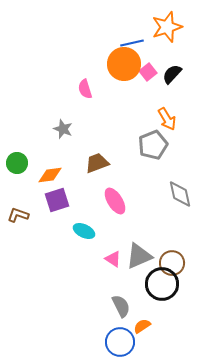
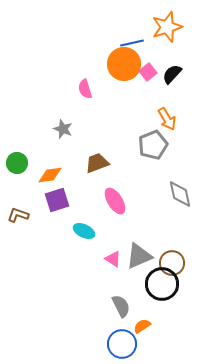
blue circle: moved 2 px right, 2 px down
